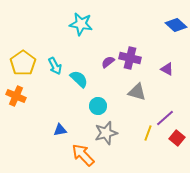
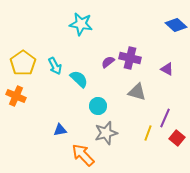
purple line: rotated 24 degrees counterclockwise
